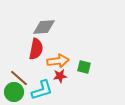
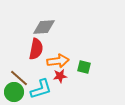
cyan L-shape: moved 1 px left, 1 px up
